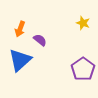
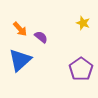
orange arrow: rotated 63 degrees counterclockwise
purple semicircle: moved 1 px right, 3 px up
purple pentagon: moved 2 px left
